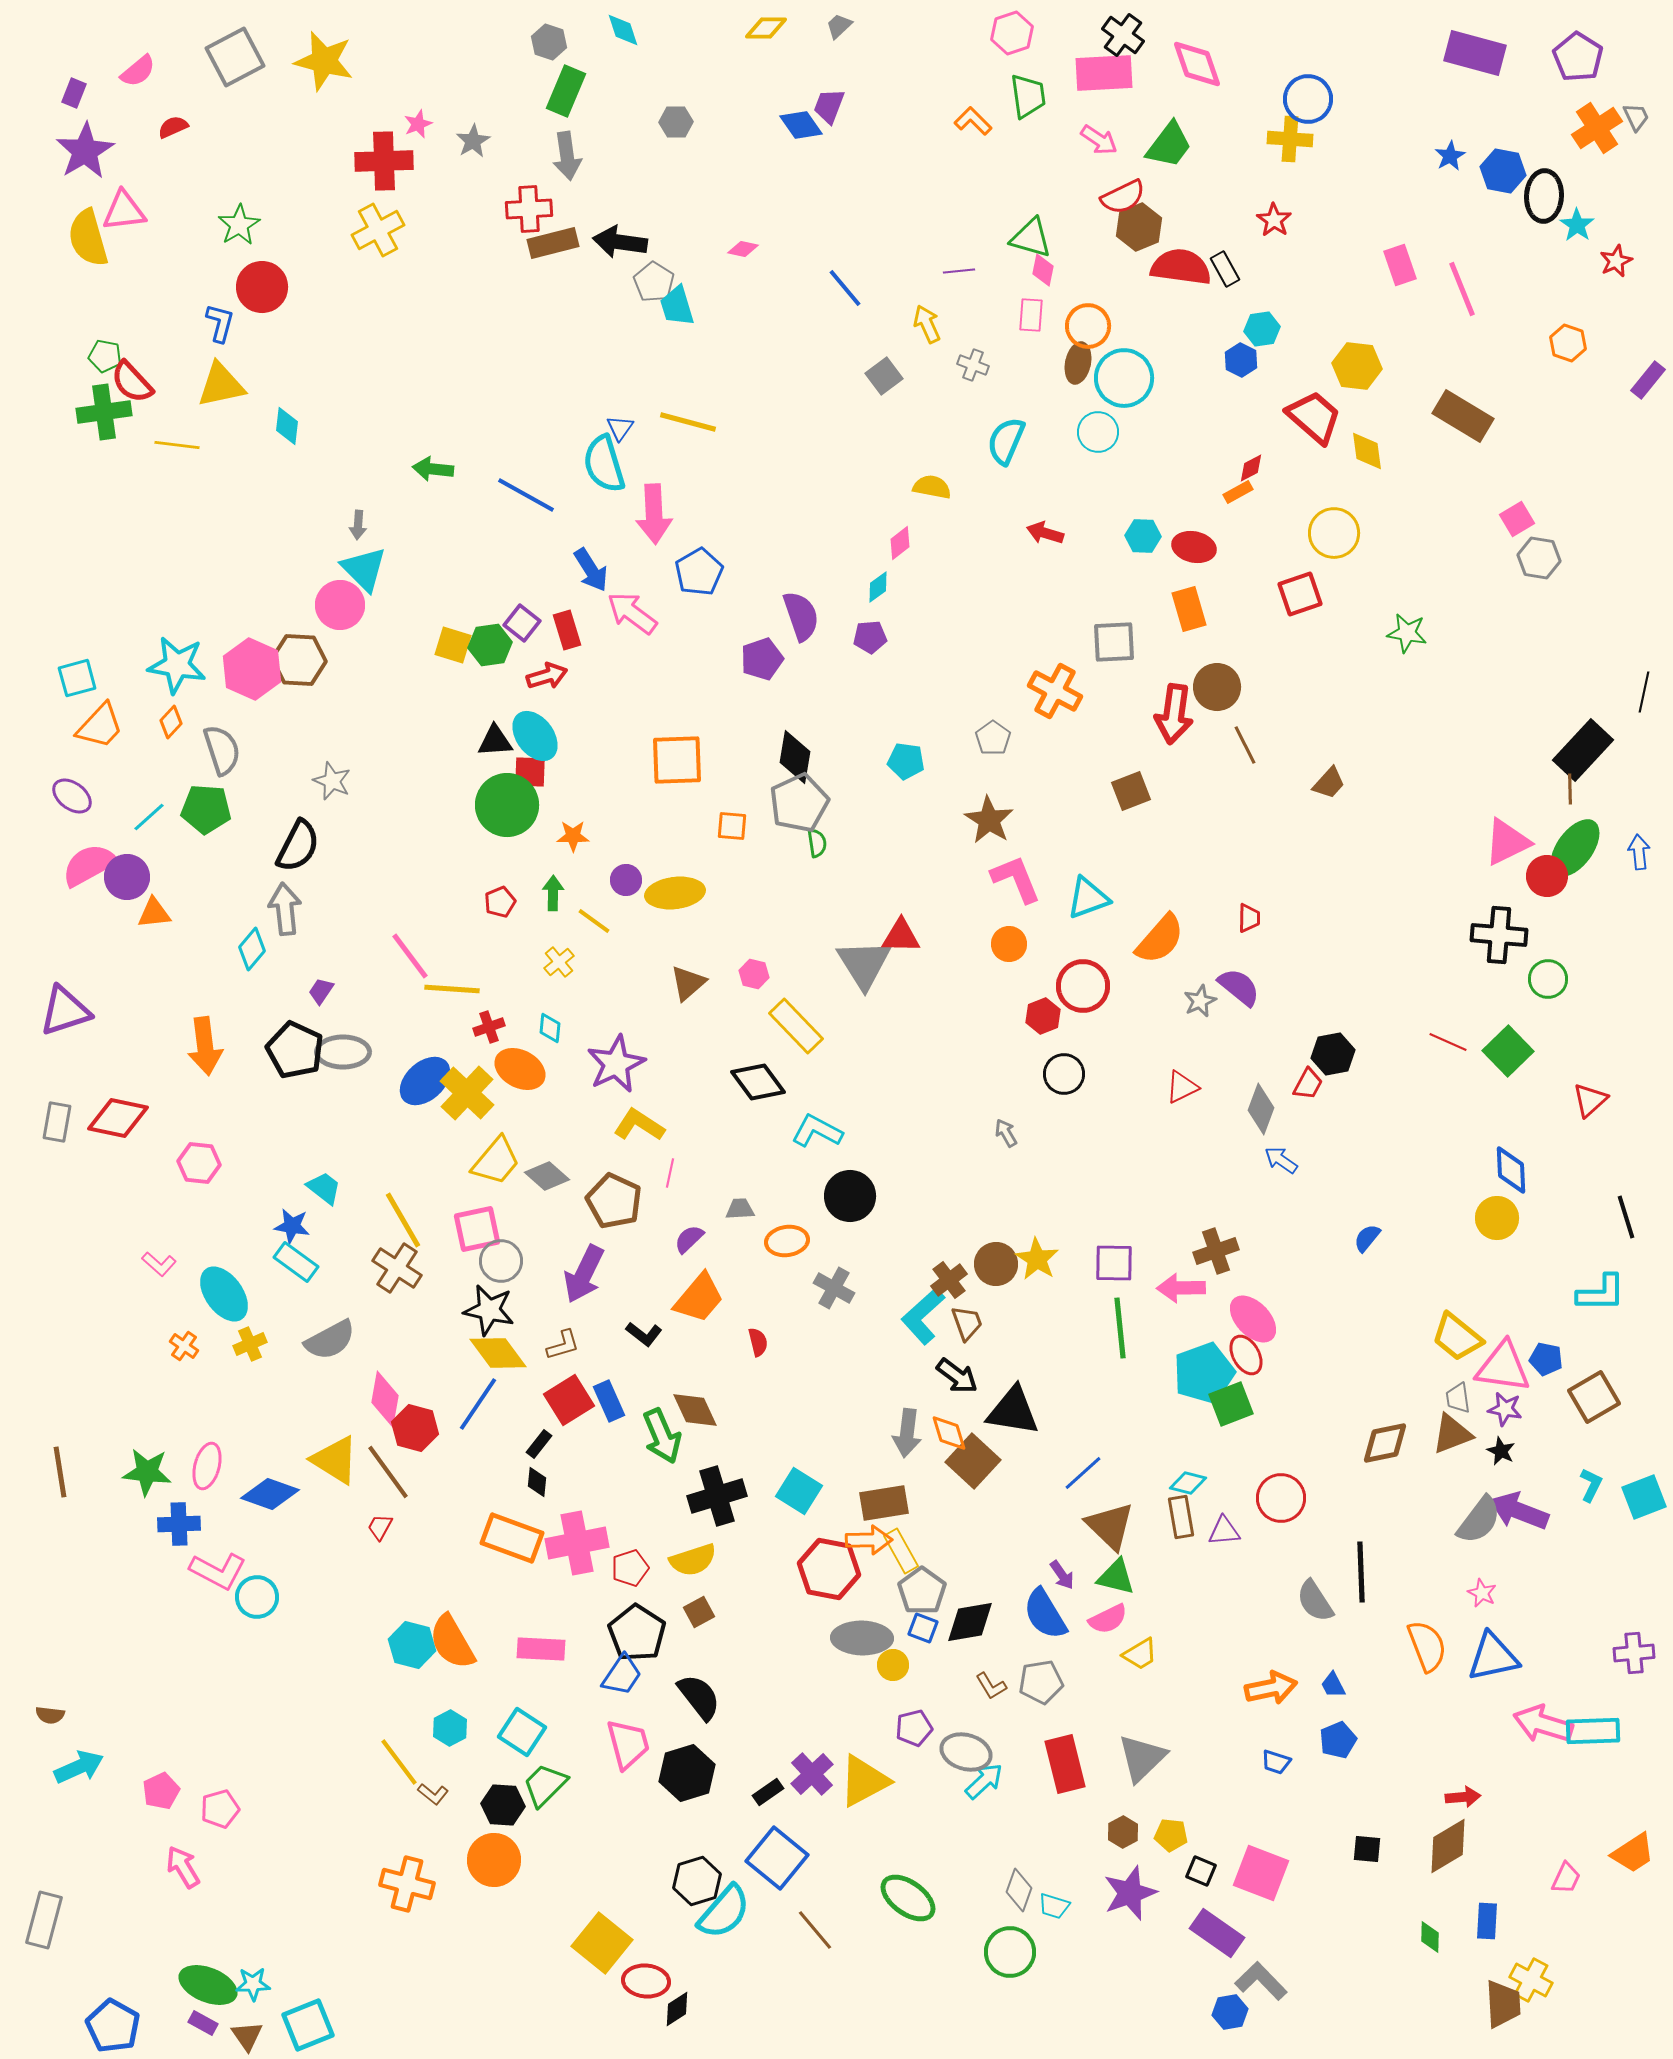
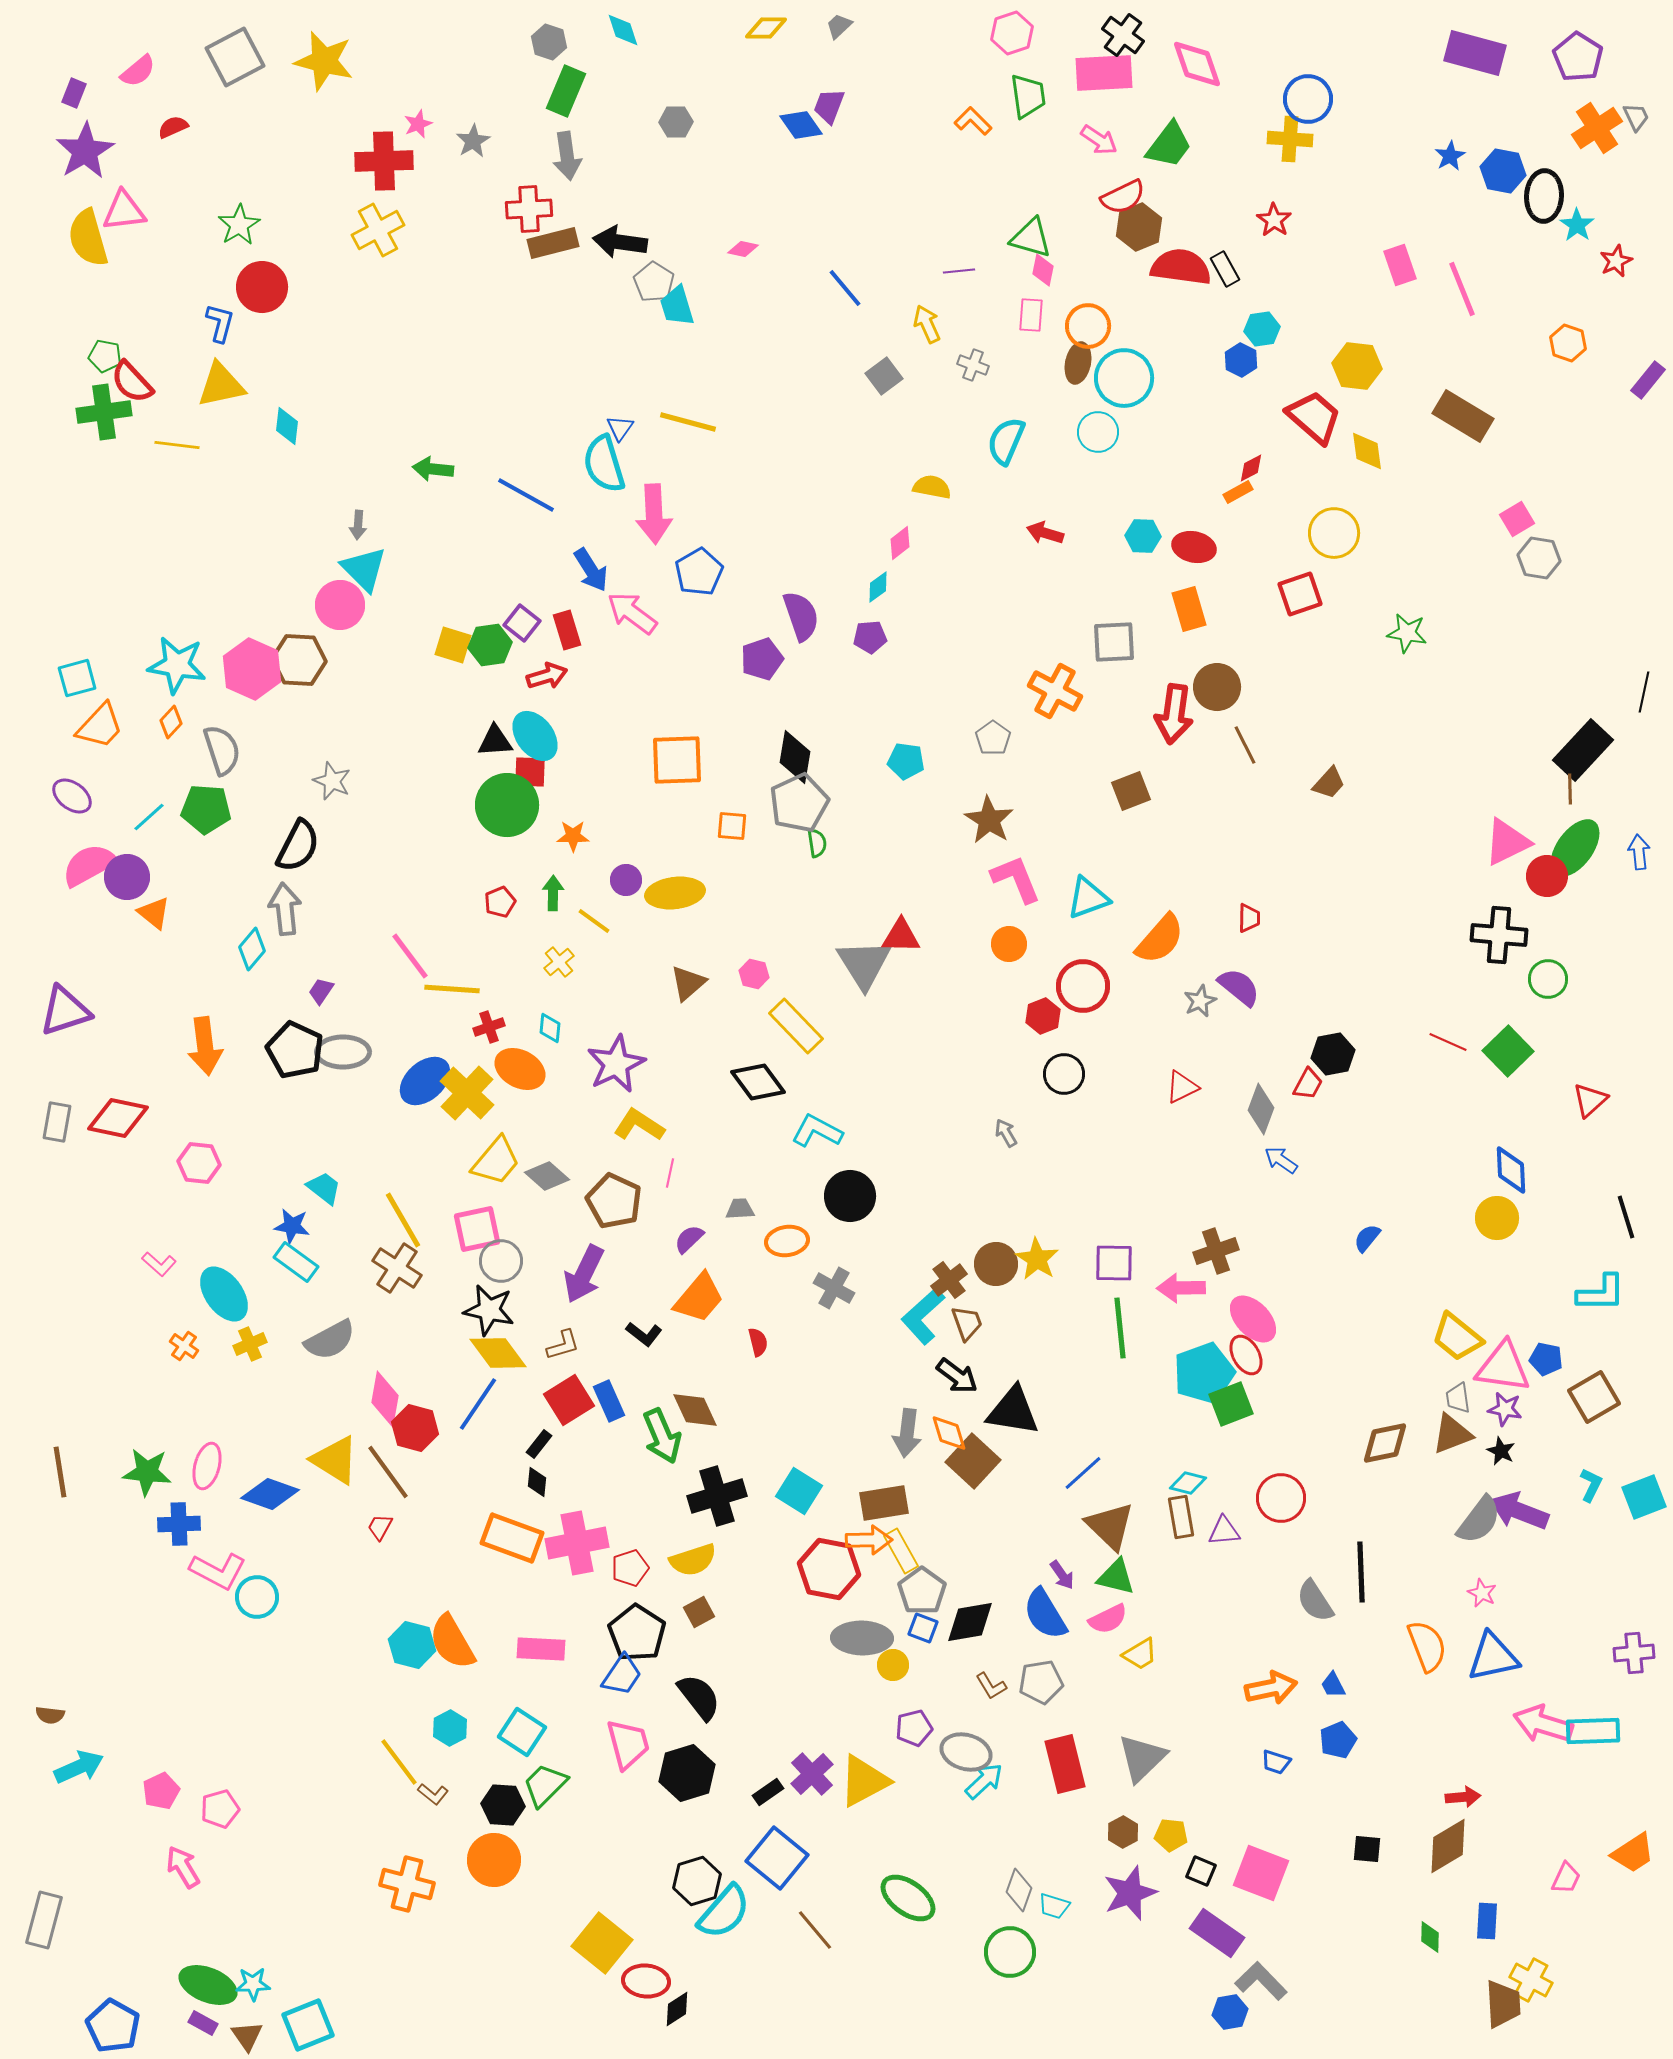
orange triangle at (154, 913): rotated 45 degrees clockwise
